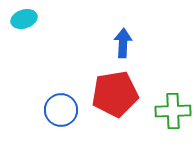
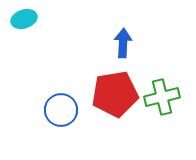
green cross: moved 11 px left, 14 px up; rotated 12 degrees counterclockwise
